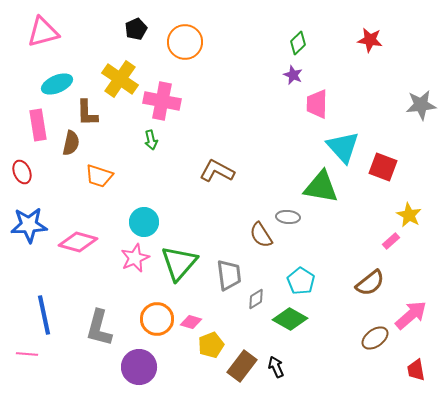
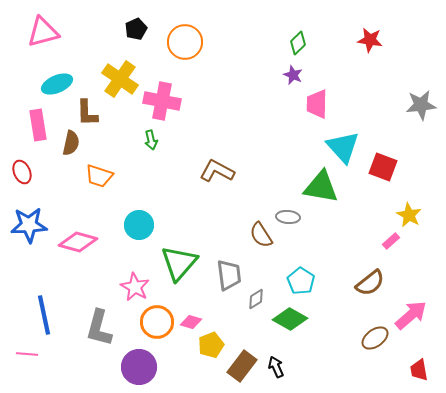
cyan circle at (144, 222): moved 5 px left, 3 px down
pink star at (135, 258): moved 29 px down; rotated 20 degrees counterclockwise
orange circle at (157, 319): moved 3 px down
red trapezoid at (416, 370): moved 3 px right
